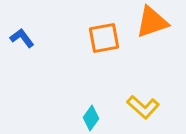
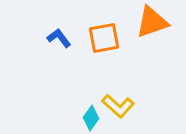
blue L-shape: moved 37 px right
yellow L-shape: moved 25 px left, 1 px up
